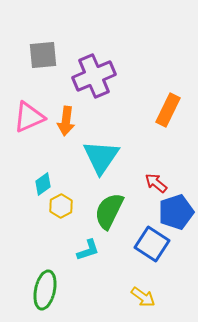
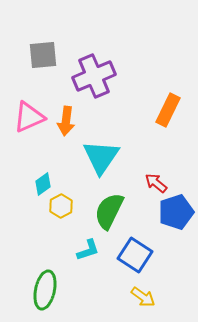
blue square: moved 17 px left, 11 px down
